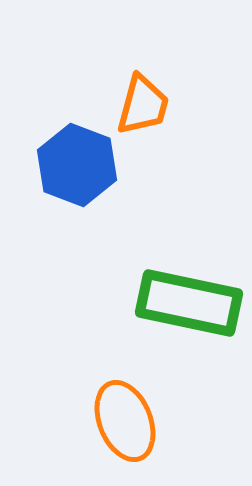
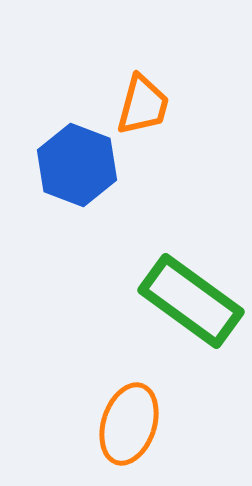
green rectangle: moved 2 px right, 2 px up; rotated 24 degrees clockwise
orange ellipse: moved 4 px right, 3 px down; rotated 40 degrees clockwise
